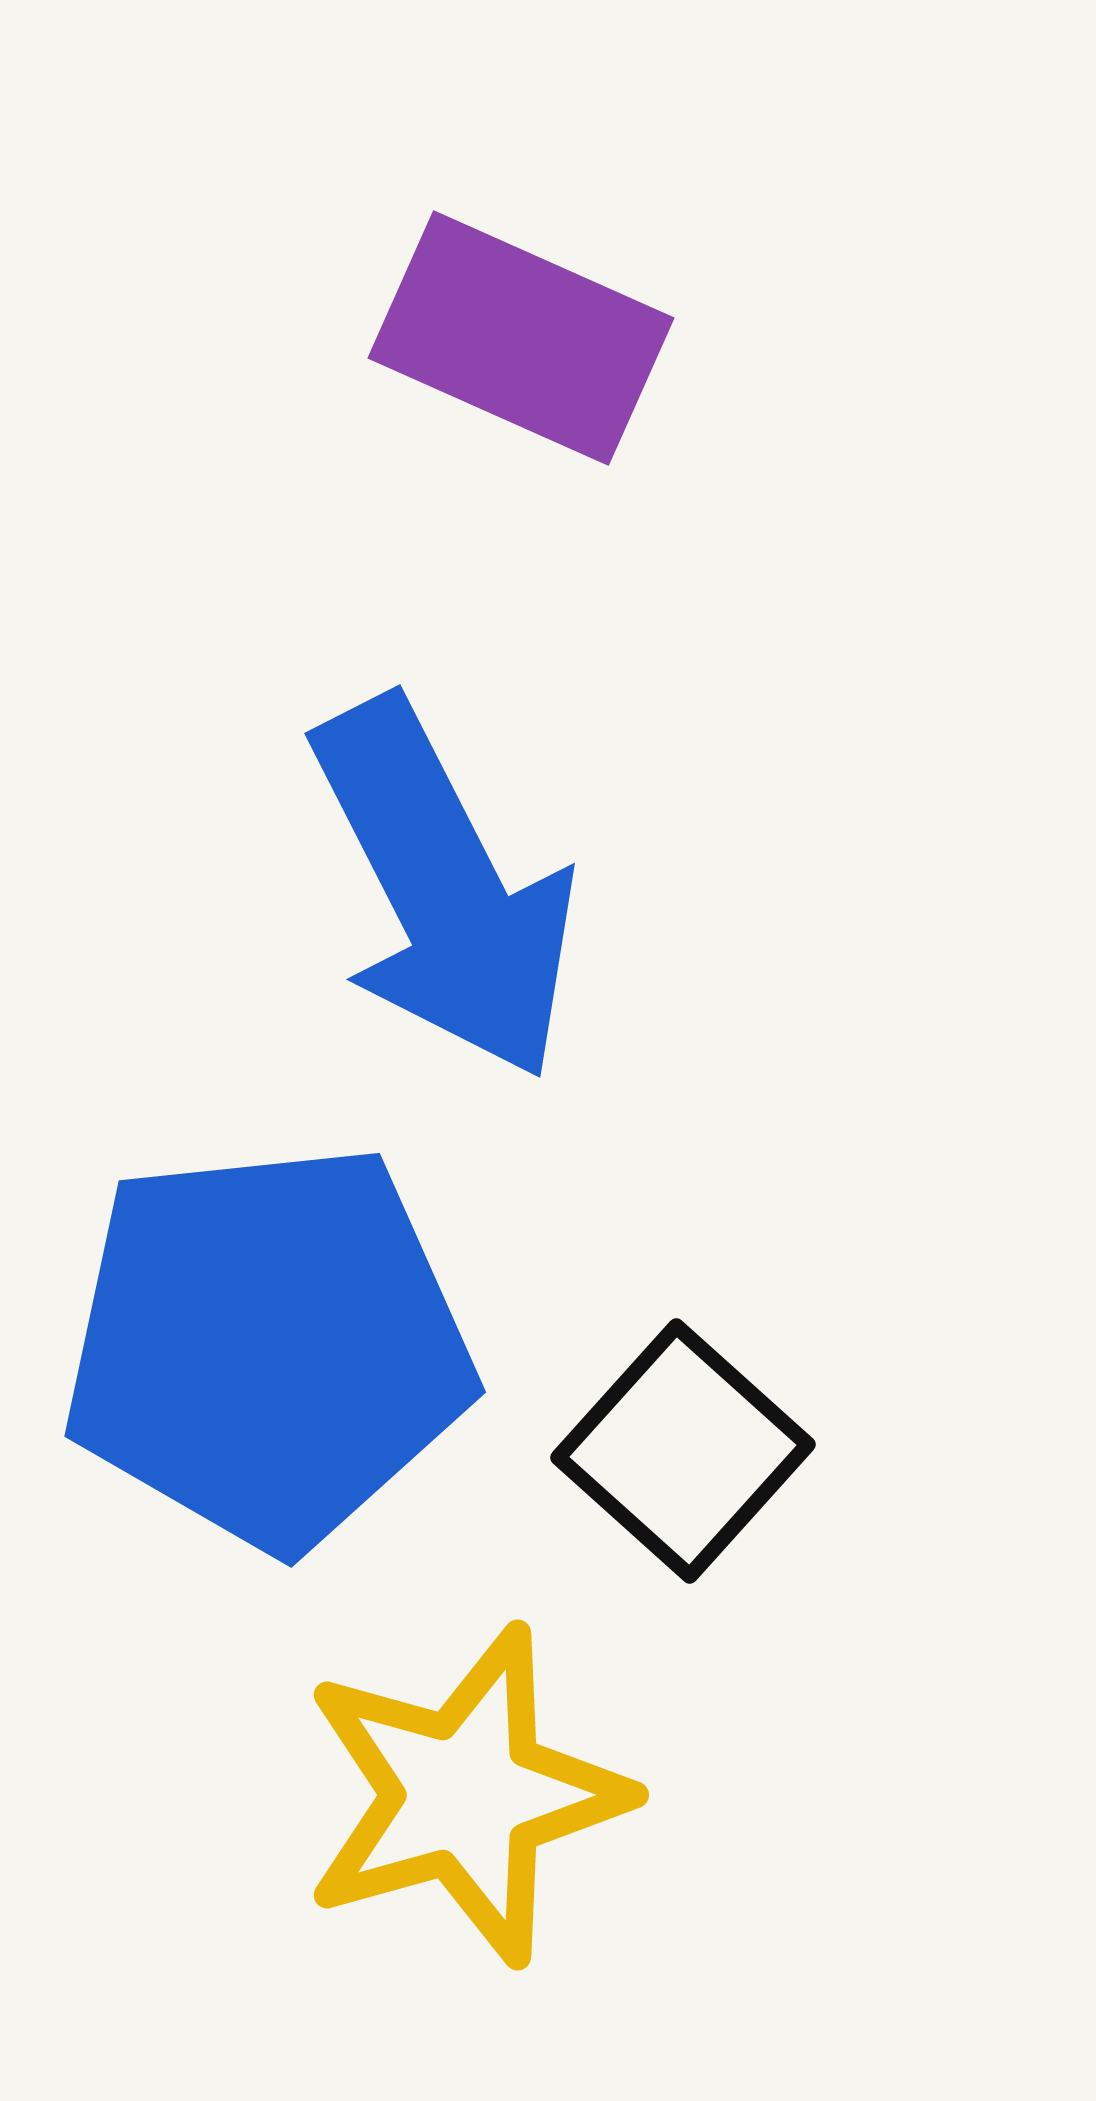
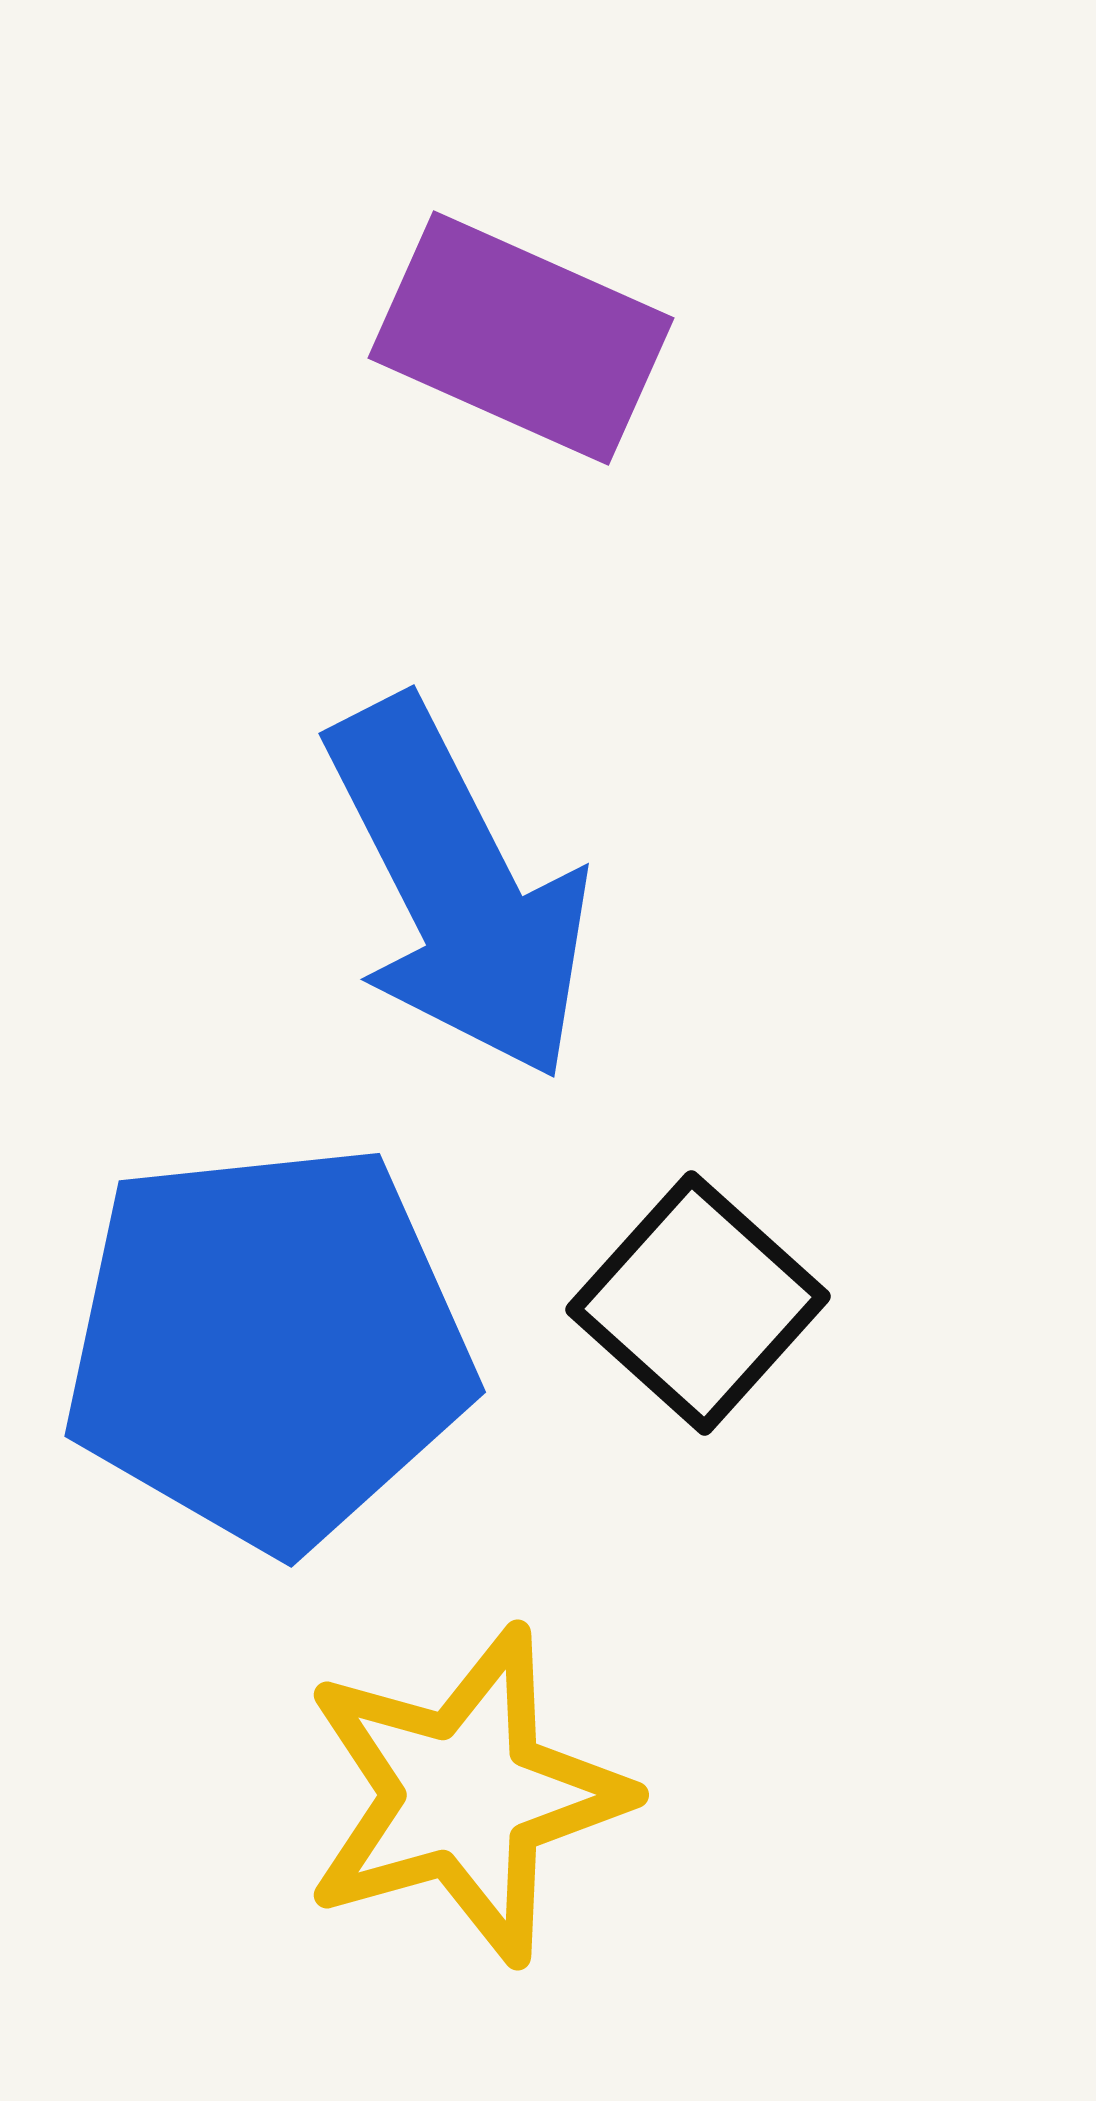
blue arrow: moved 14 px right
black square: moved 15 px right, 148 px up
